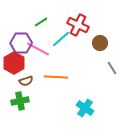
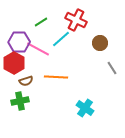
red cross: moved 2 px left, 5 px up
purple hexagon: moved 2 px left, 1 px up
